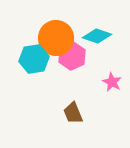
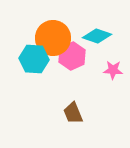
orange circle: moved 3 px left
cyan hexagon: rotated 12 degrees clockwise
pink star: moved 1 px right, 12 px up; rotated 24 degrees counterclockwise
